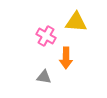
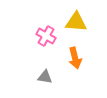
orange arrow: moved 9 px right; rotated 15 degrees counterclockwise
gray triangle: moved 1 px right
